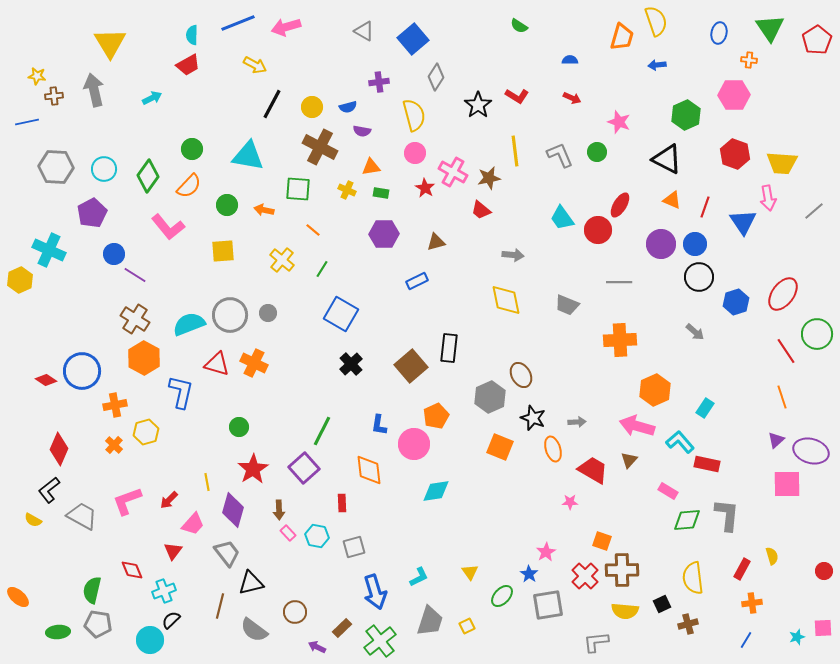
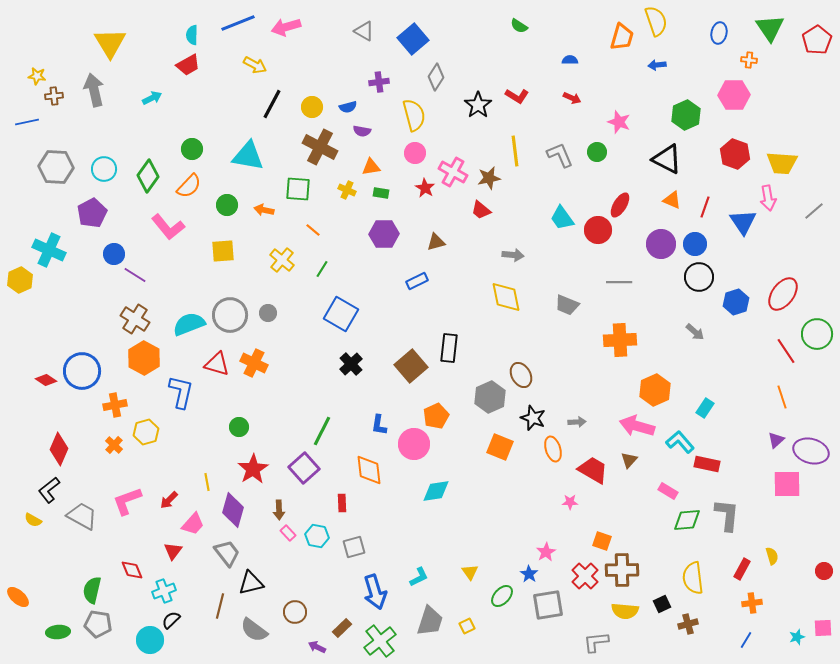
yellow diamond at (506, 300): moved 3 px up
